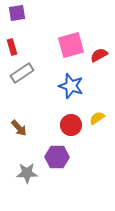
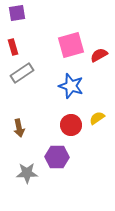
red rectangle: moved 1 px right
brown arrow: rotated 30 degrees clockwise
